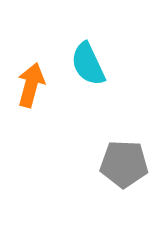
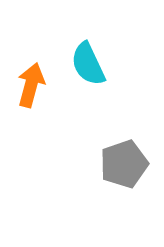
gray pentagon: rotated 21 degrees counterclockwise
